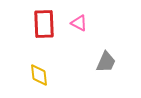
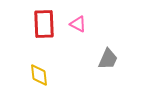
pink triangle: moved 1 px left, 1 px down
gray trapezoid: moved 2 px right, 3 px up
